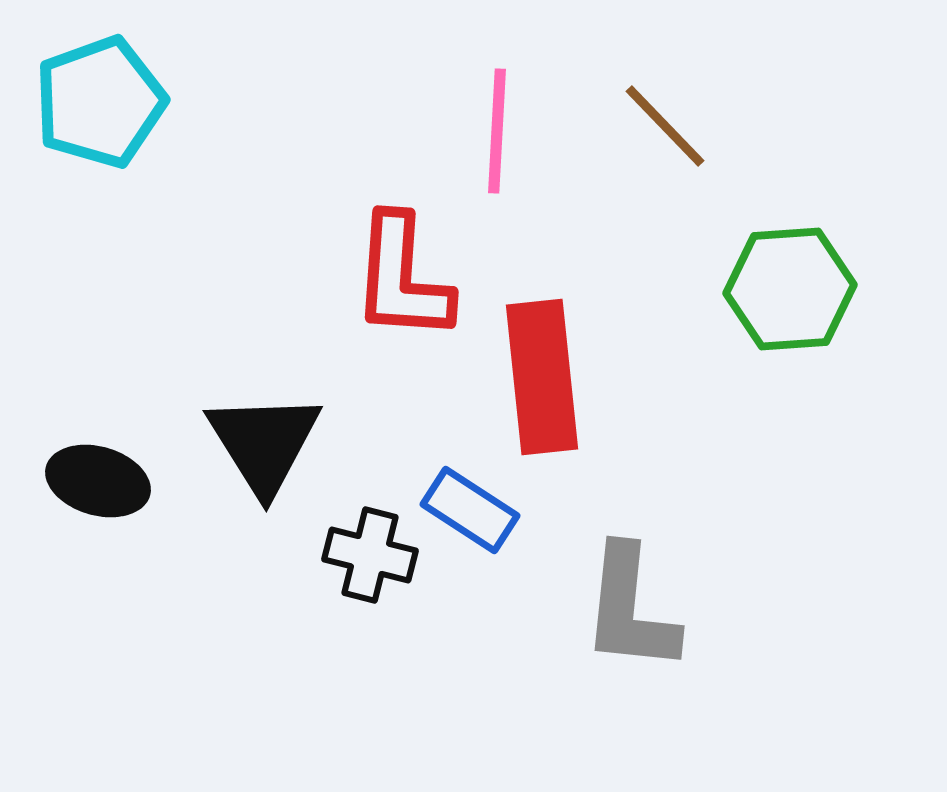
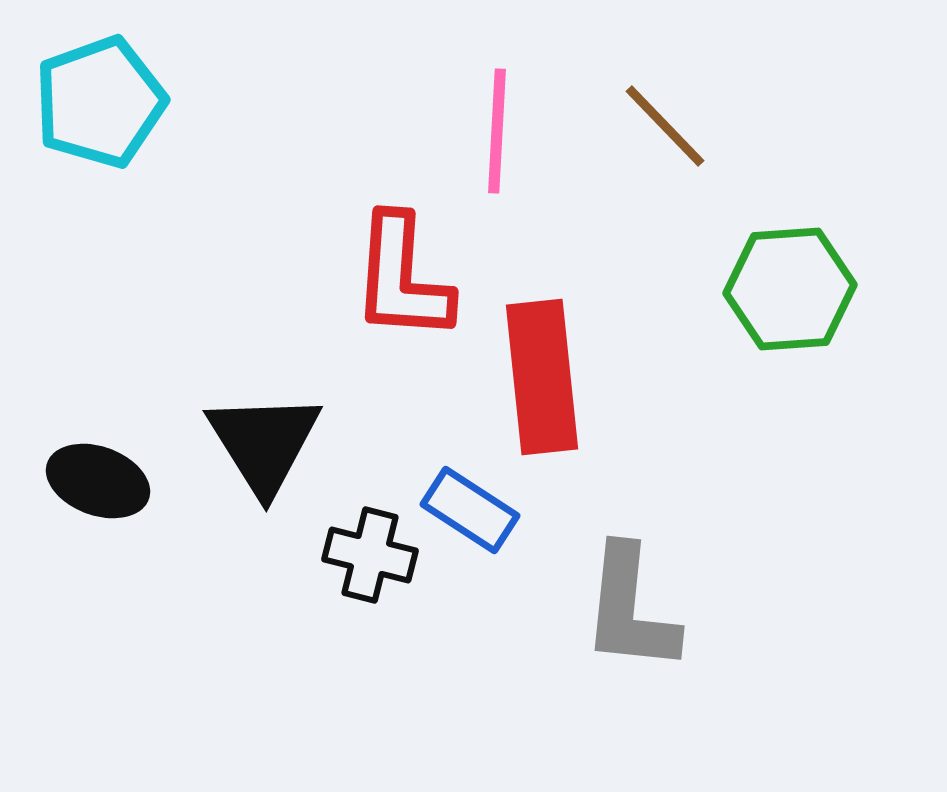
black ellipse: rotated 4 degrees clockwise
